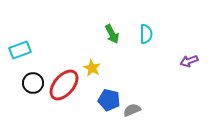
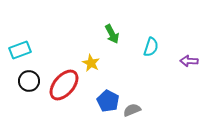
cyan semicircle: moved 5 px right, 13 px down; rotated 18 degrees clockwise
purple arrow: rotated 24 degrees clockwise
yellow star: moved 1 px left, 5 px up
black circle: moved 4 px left, 2 px up
blue pentagon: moved 1 px left, 1 px down; rotated 15 degrees clockwise
